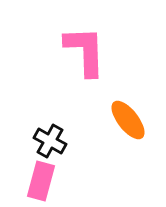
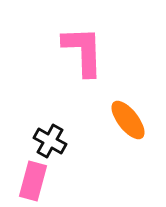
pink L-shape: moved 2 px left
pink rectangle: moved 8 px left
